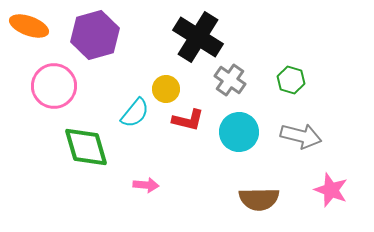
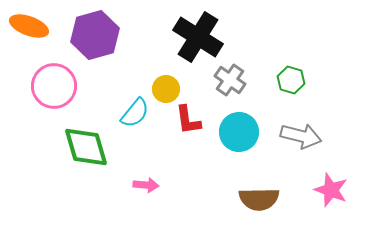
red L-shape: rotated 68 degrees clockwise
